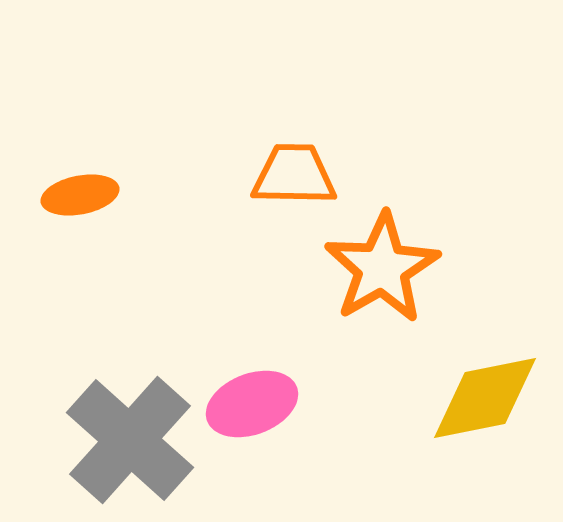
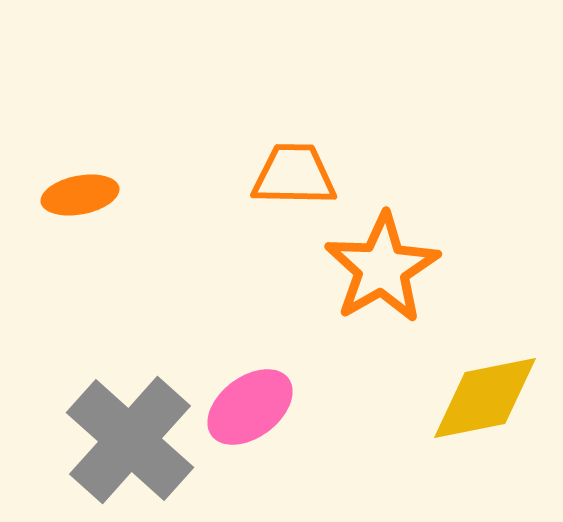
pink ellipse: moved 2 px left, 3 px down; rotated 16 degrees counterclockwise
